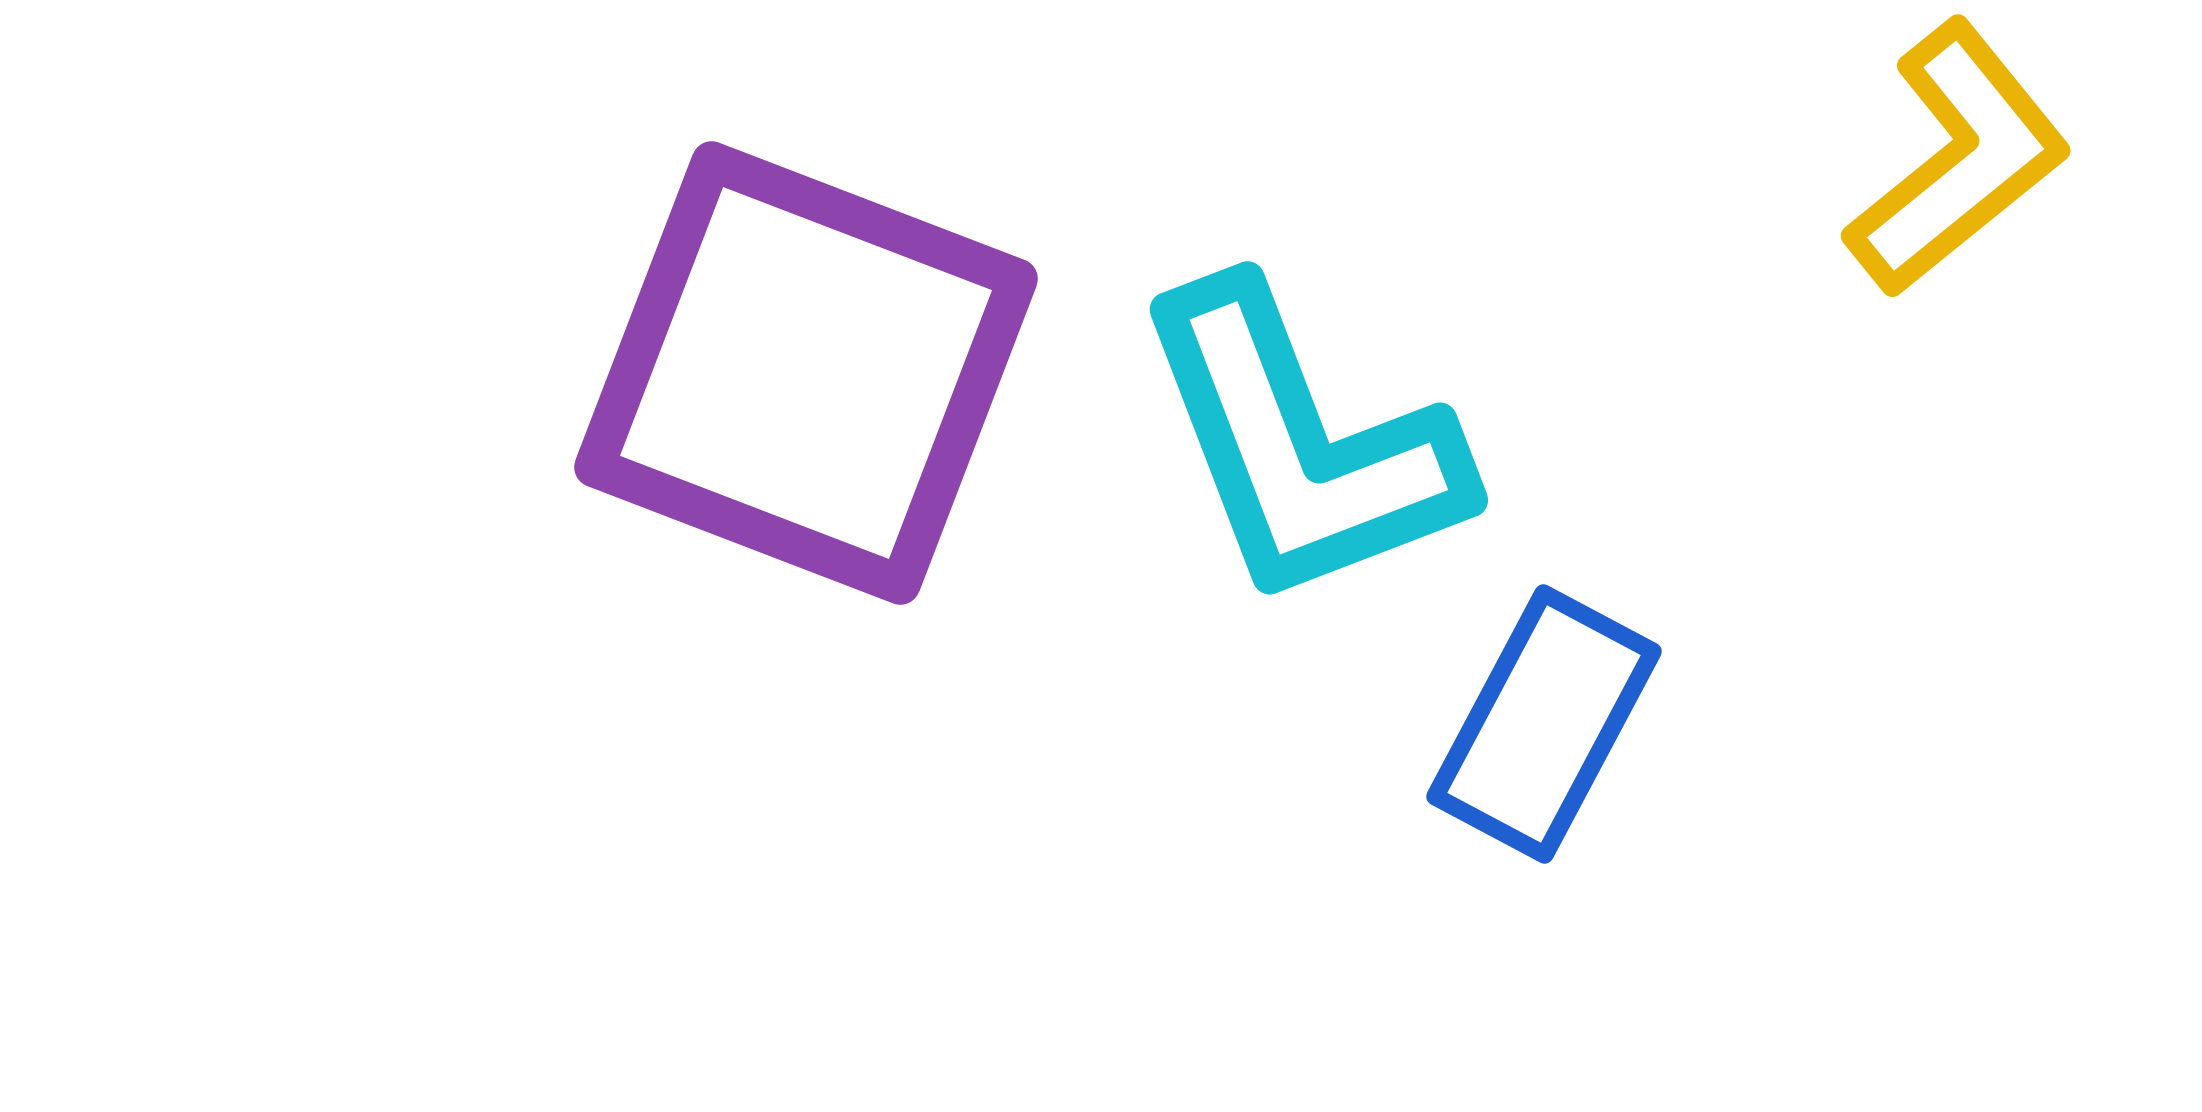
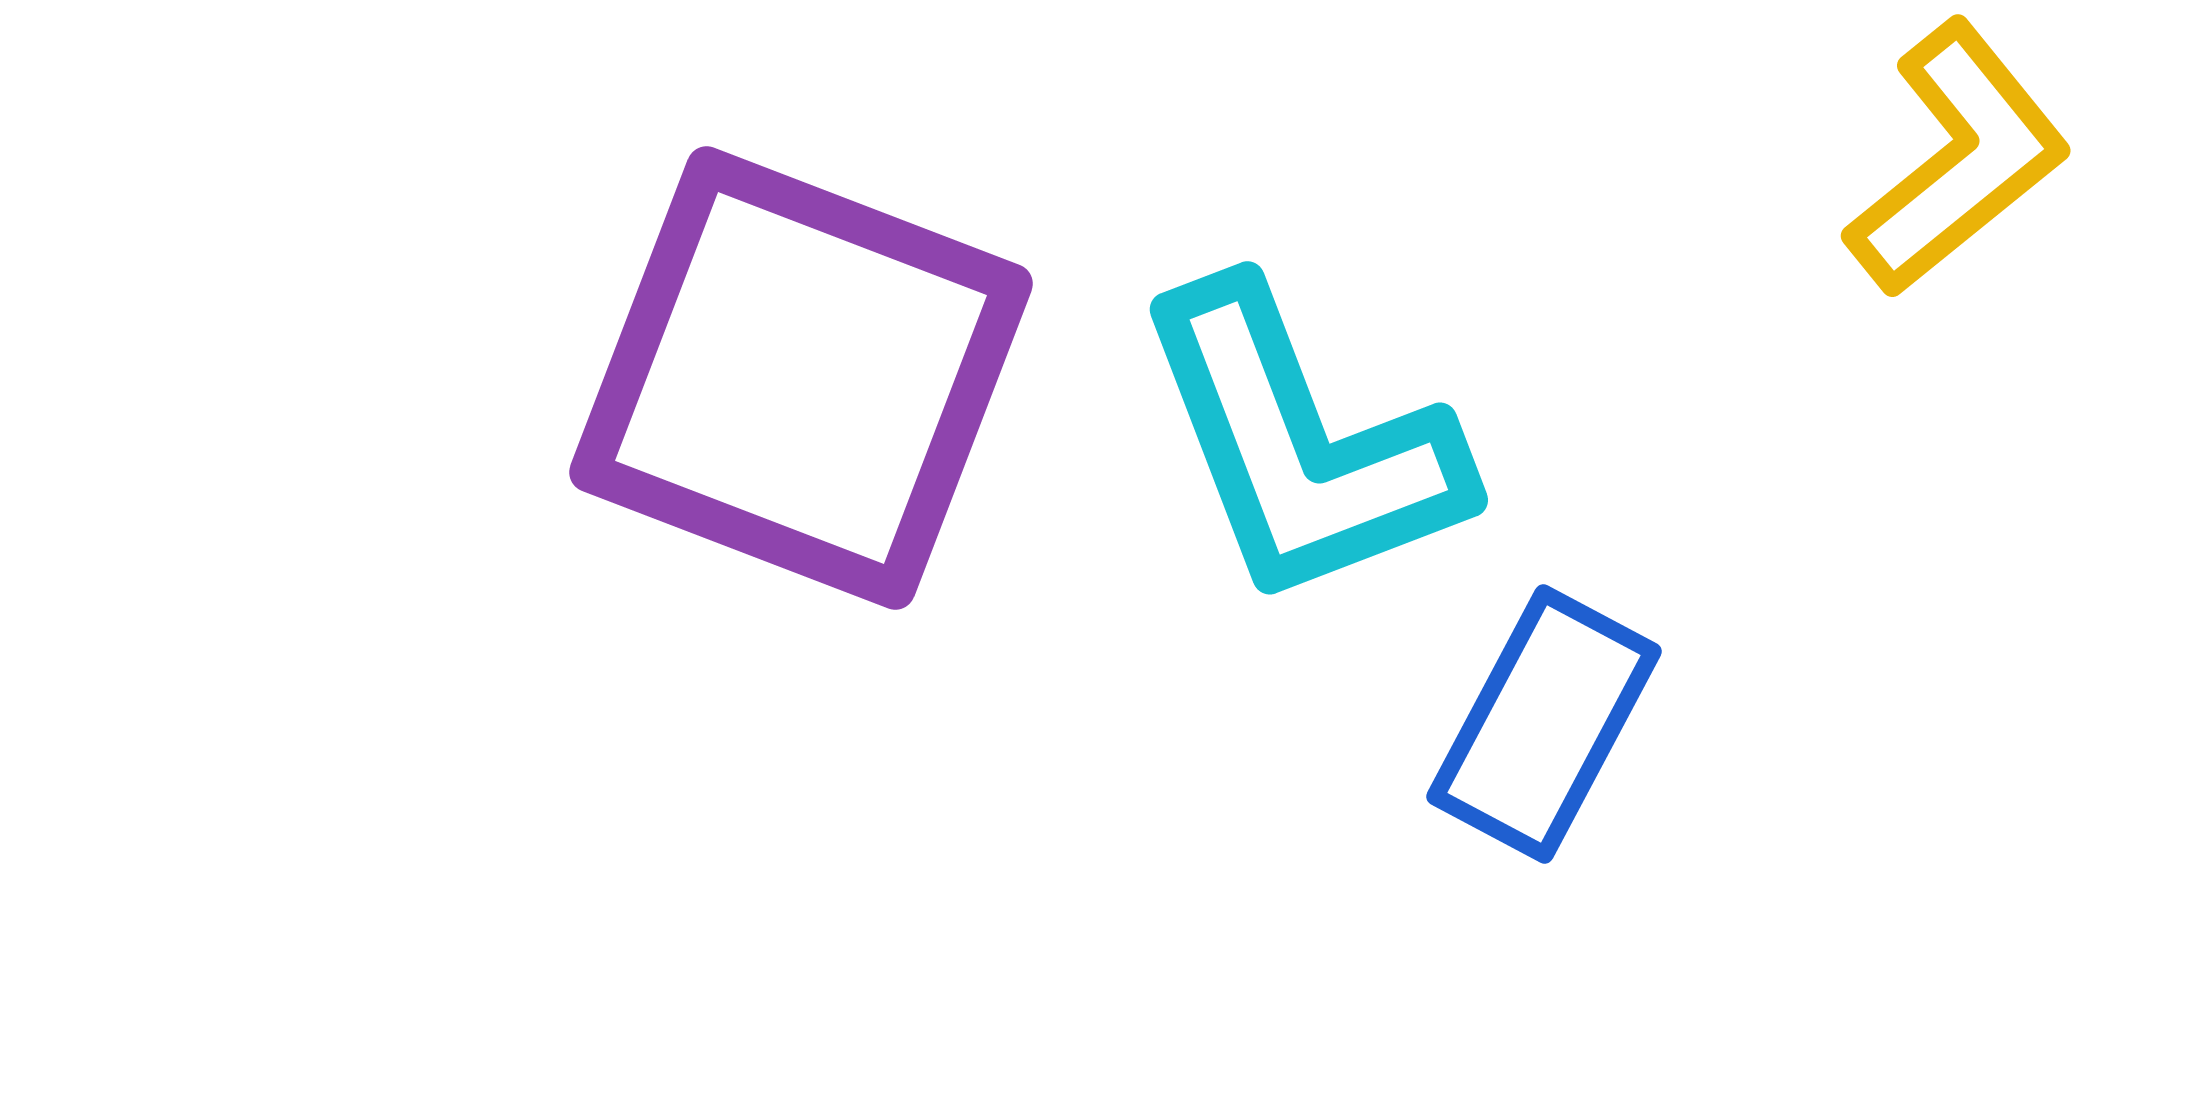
purple square: moved 5 px left, 5 px down
